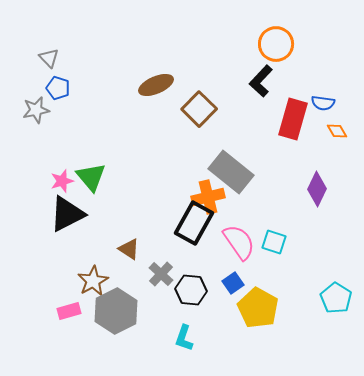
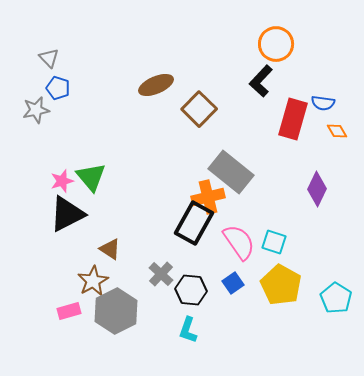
brown triangle: moved 19 px left
yellow pentagon: moved 23 px right, 23 px up
cyan L-shape: moved 4 px right, 8 px up
